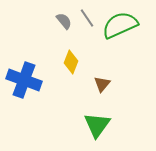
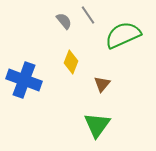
gray line: moved 1 px right, 3 px up
green semicircle: moved 3 px right, 10 px down
